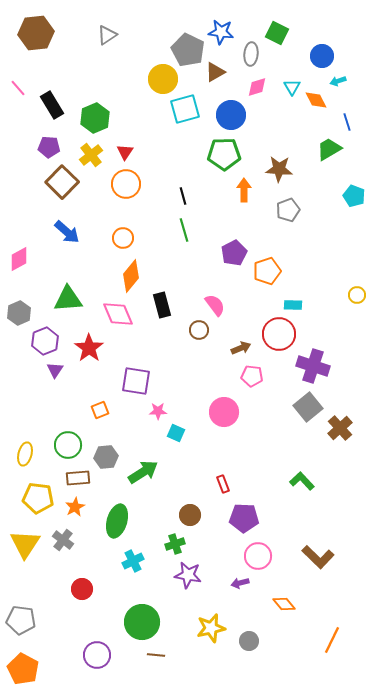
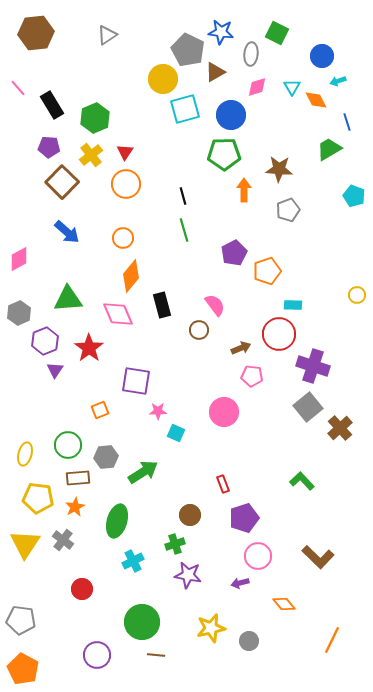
purple pentagon at (244, 518): rotated 20 degrees counterclockwise
